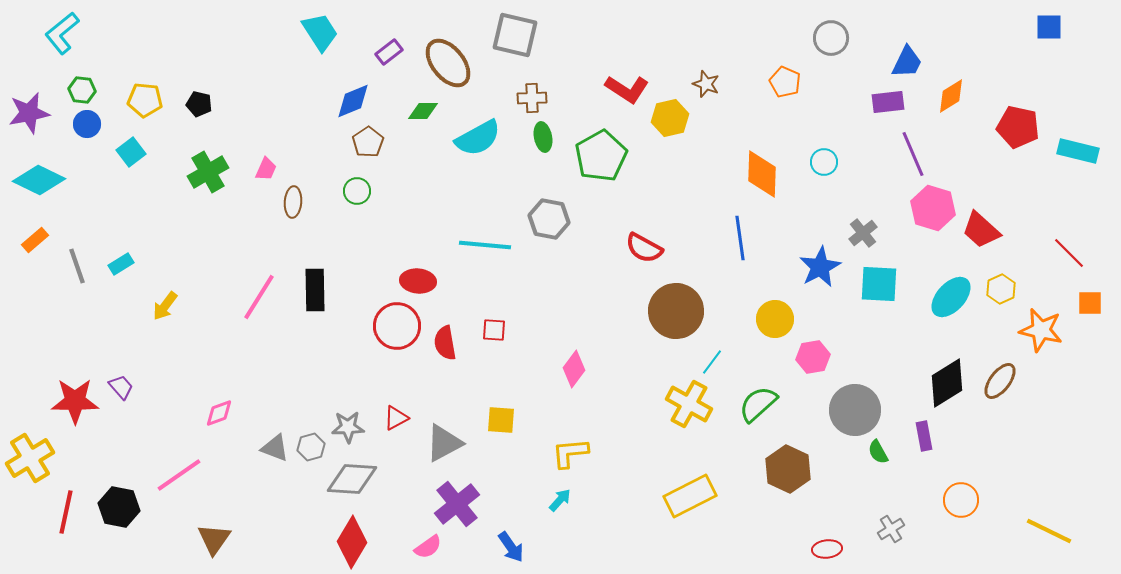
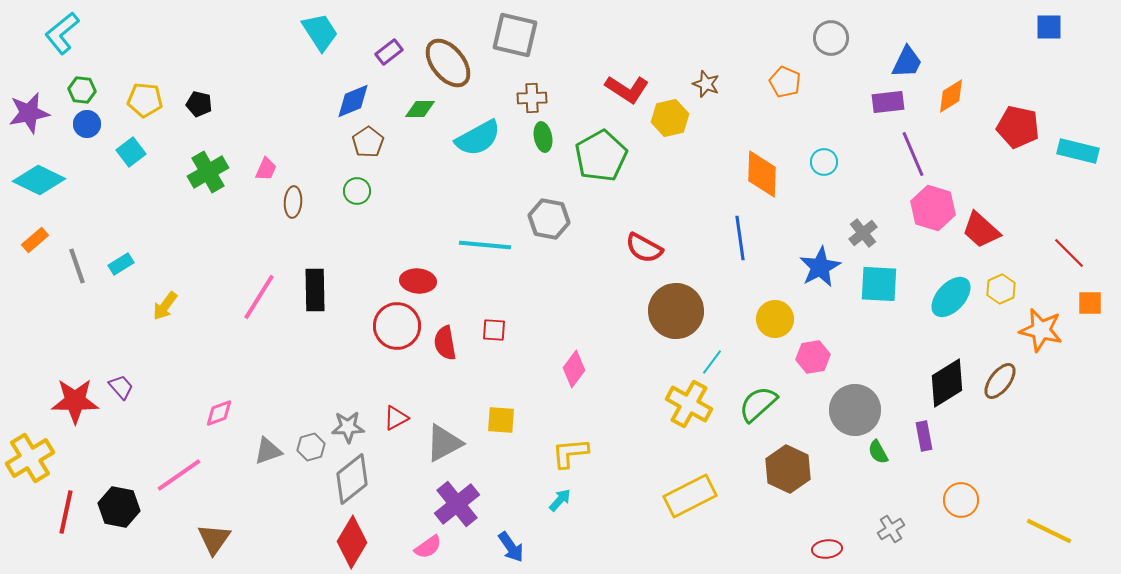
green diamond at (423, 111): moved 3 px left, 2 px up
gray triangle at (275, 448): moved 7 px left, 3 px down; rotated 40 degrees counterclockwise
gray diamond at (352, 479): rotated 42 degrees counterclockwise
